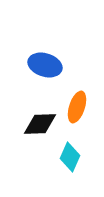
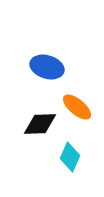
blue ellipse: moved 2 px right, 2 px down
orange ellipse: rotated 68 degrees counterclockwise
